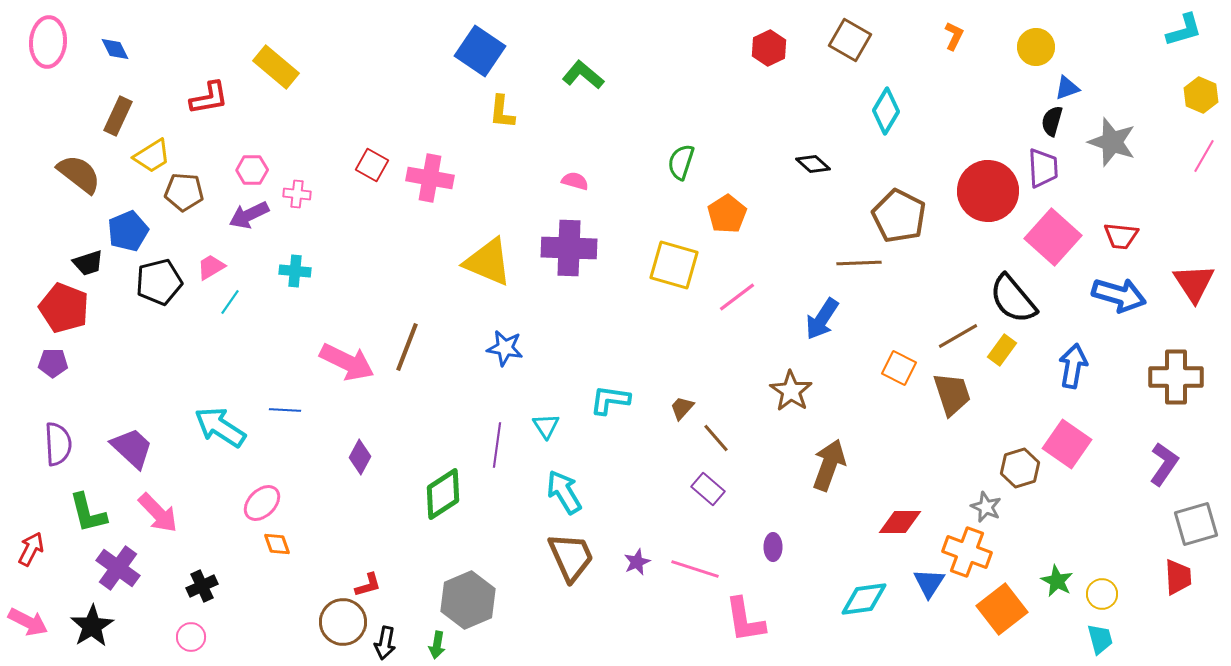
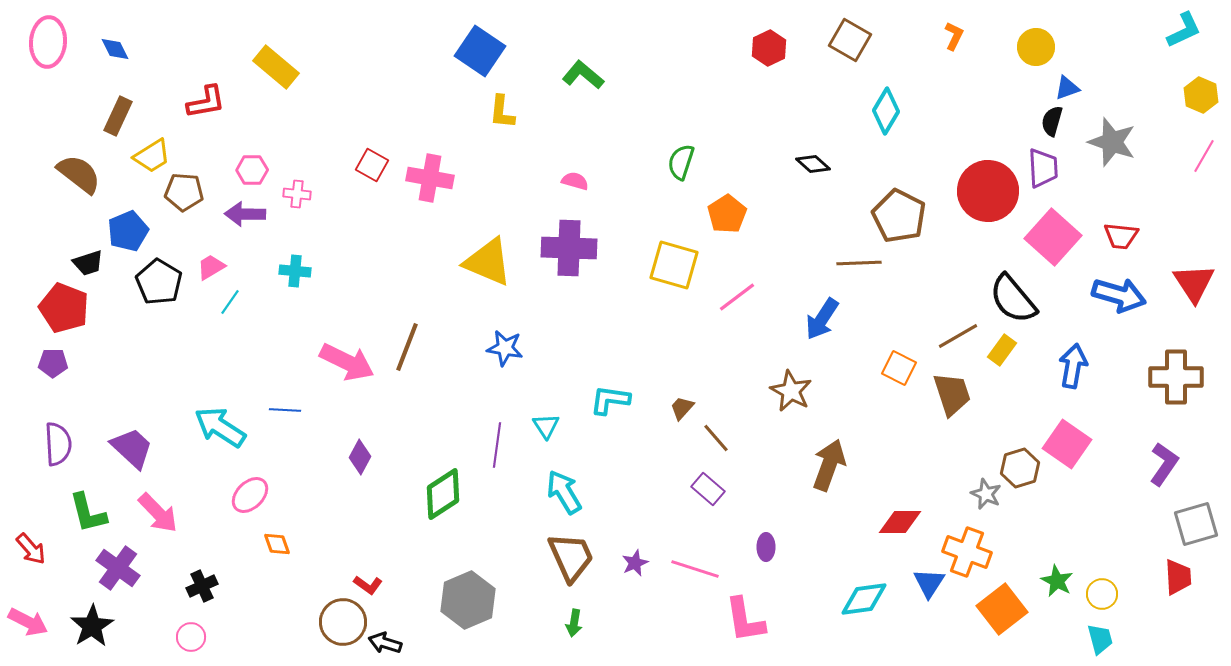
cyan L-shape at (1184, 30): rotated 9 degrees counterclockwise
red L-shape at (209, 98): moved 3 px left, 4 px down
purple arrow at (249, 215): moved 4 px left, 1 px up; rotated 27 degrees clockwise
black pentagon at (159, 282): rotated 27 degrees counterclockwise
brown star at (791, 391): rotated 6 degrees counterclockwise
pink ellipse at (262, 503): moved 12 px left, 8 px up
gray star at (986, 507): moved 13 px up
purple ellipse at (773, 547): moved 7 px left
red arrow at (31, 549): rotated 112 degrees clockwise
purple star at (637, 562): moved 2 px left, 1 px down
red L-shape at (368, 585): rotated 52 degrees clockwise
black arrow at (385, 643): rotated 96 degrees clockwise
green arrow at (437, 645): moved 137 px right, 22 px up
